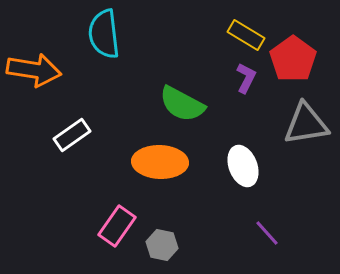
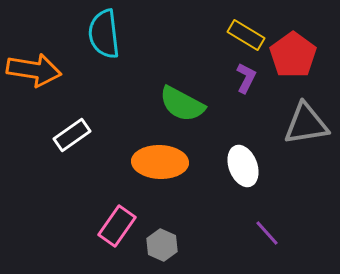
red pentagon: moved 4 px up
gray hexagon: rotated 12 degrees clockwise
